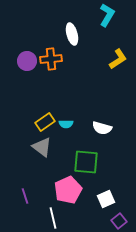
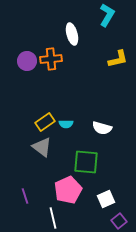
yellow L-shape: rotated 20 degrees clockwise
